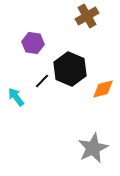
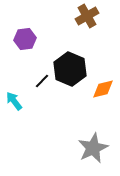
purple hexagon: moved 8 px left, 4 px up; rotated 15 degrees counterclockwise
cyan arrow: moved 2 px left, 4 px down
